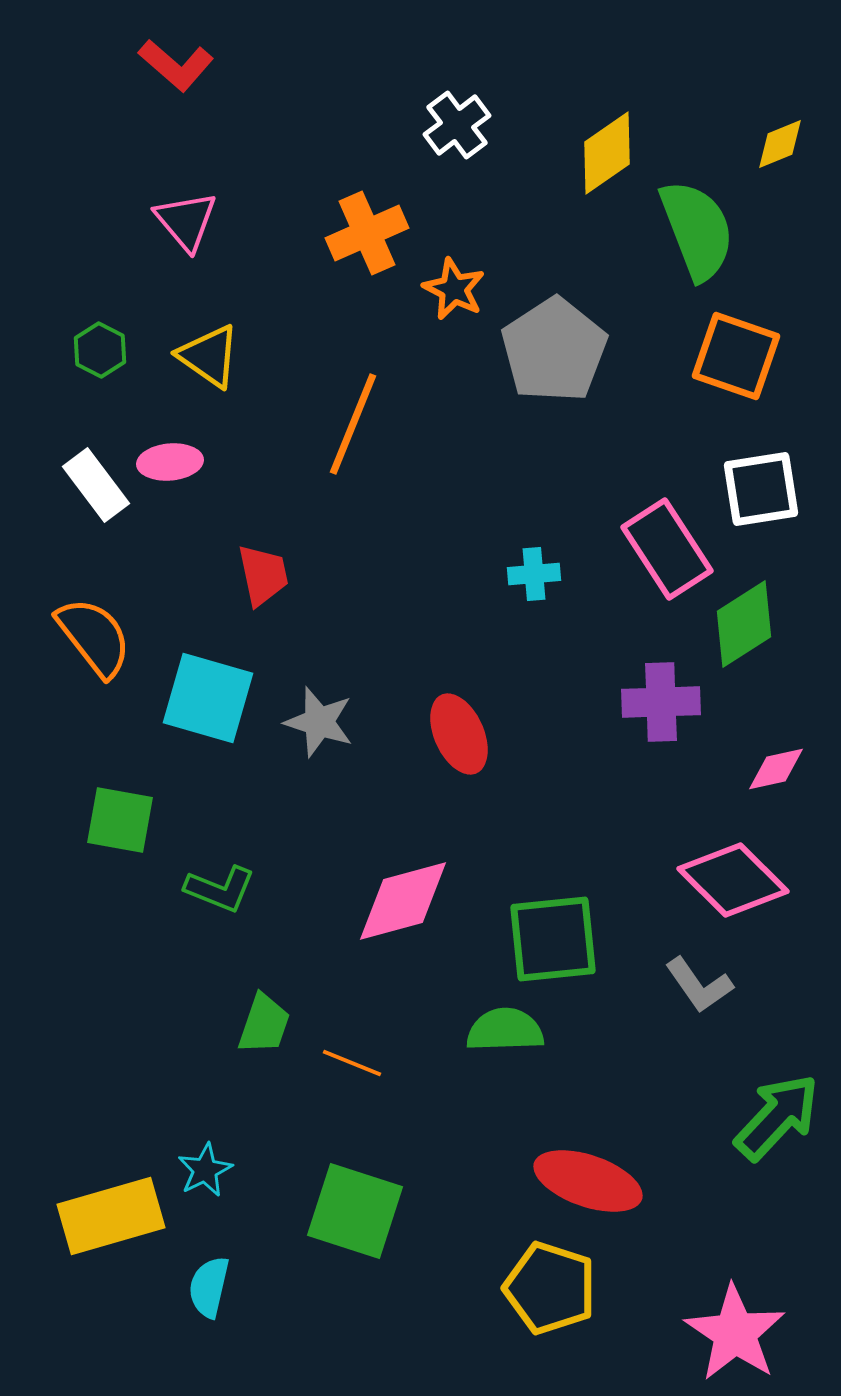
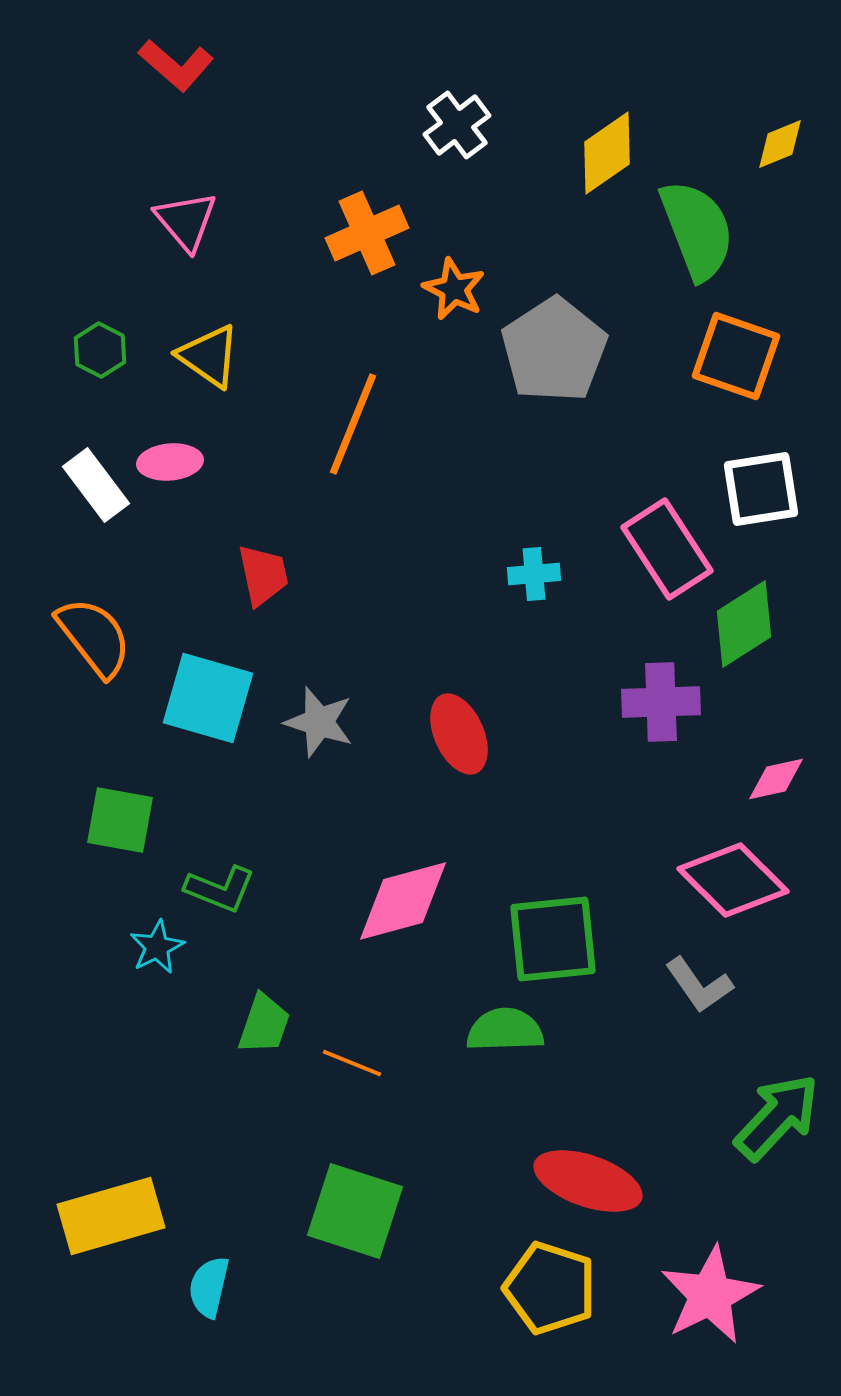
pink diamond at (776, 769): moved 10 px down
cyan star at (205, 1170): moved 48 px left, 223 px up
pink star at (735, 1333): moved 25 px left, 38 px up; rotated 12 degrees clockwise
